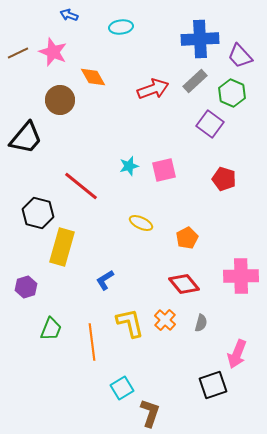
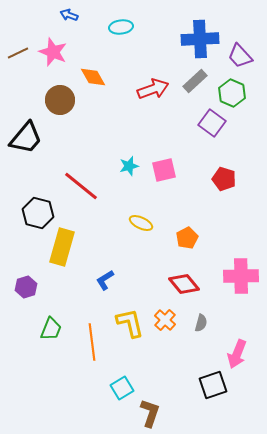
purple square: moved 2 px right, 1 px up
